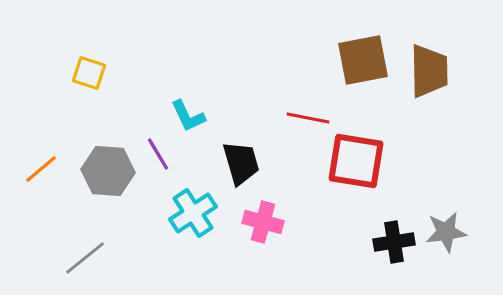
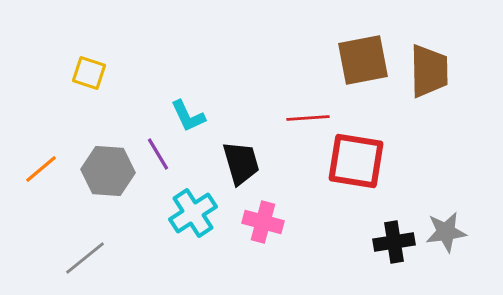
red line: rotated 15 degrees counterclockwise
